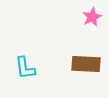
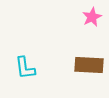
brown rectangle: moved 3 px right, 1 px down
